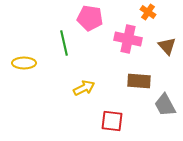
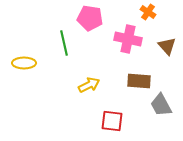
yellow arrow: moved 5 px right, 3 px up
gray trapezoid: moved 4 px left
